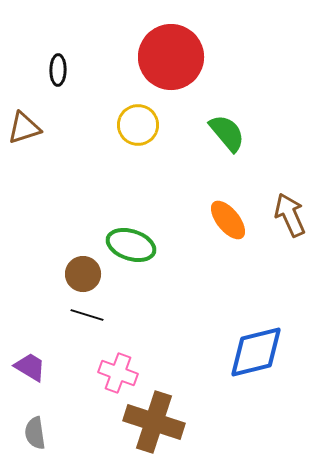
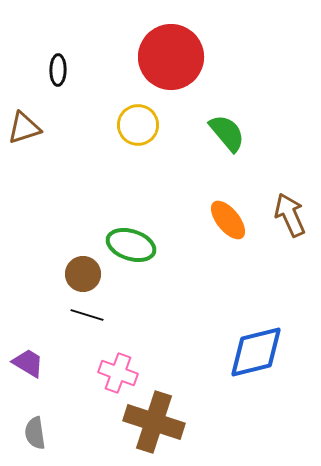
purple trapezoid: moved 2 px left, 4 px up
